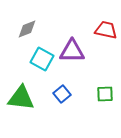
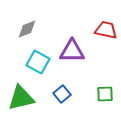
cyan square: moved 4 px left, 3 px down
green triangle: rotated 20 degrees counterclockwise
